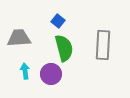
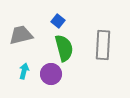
gray trapezoid: moved 2 px right, 3 px up; rotated 10 degrees counterclockwise
cyan arrow: moved 1 px left; rotated 21 degrees clockwise
